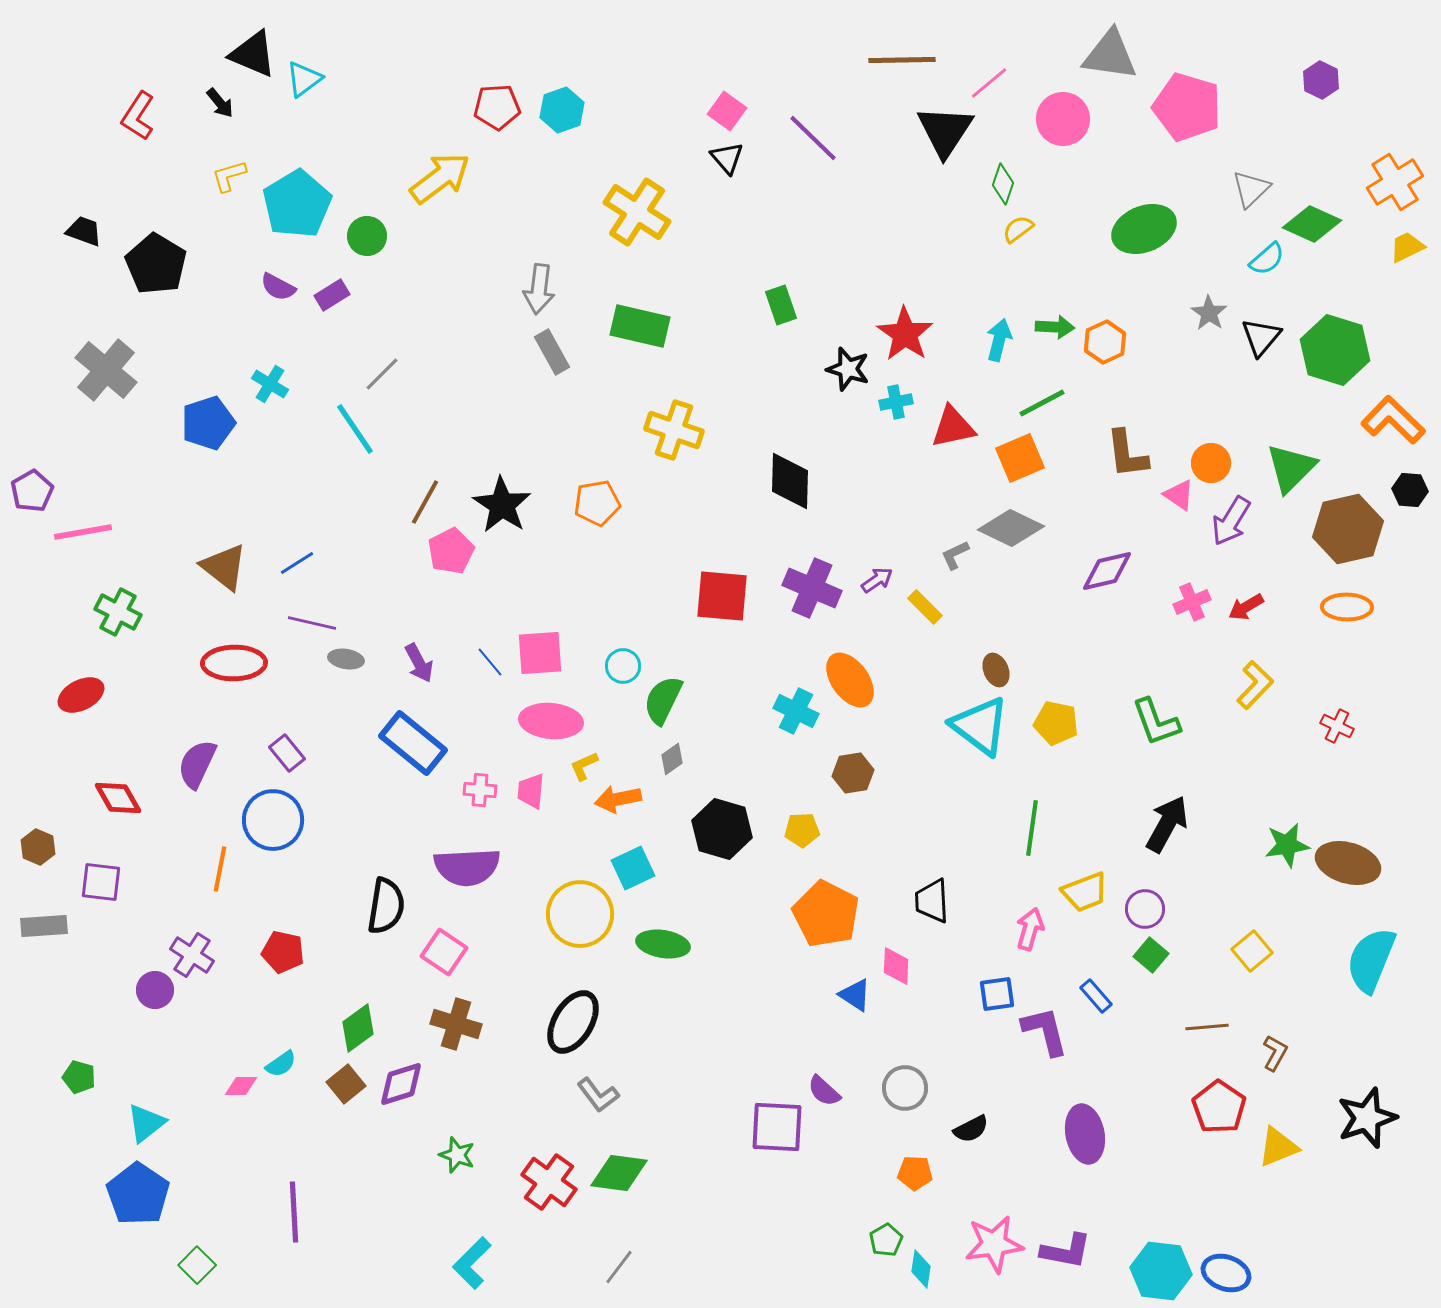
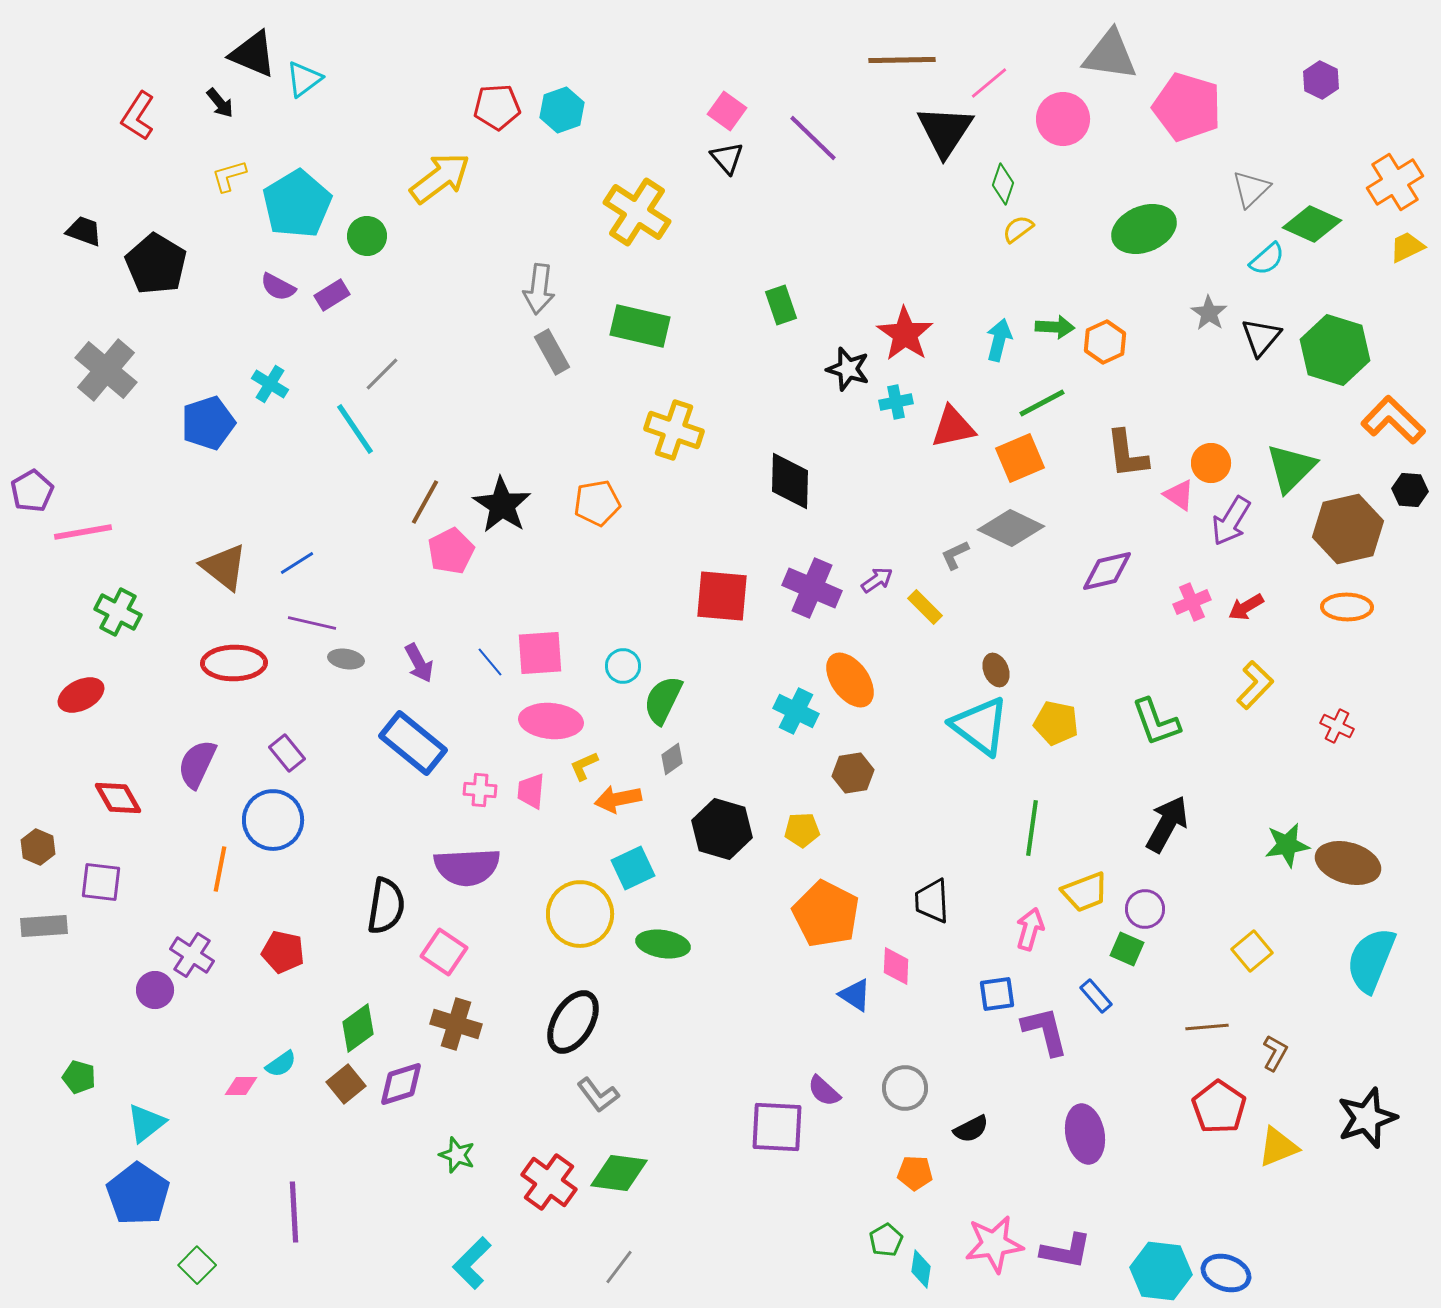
green square at (1151, 955): moved 24 px left, 6 px up; rotated 16 degrees counterclockwise
